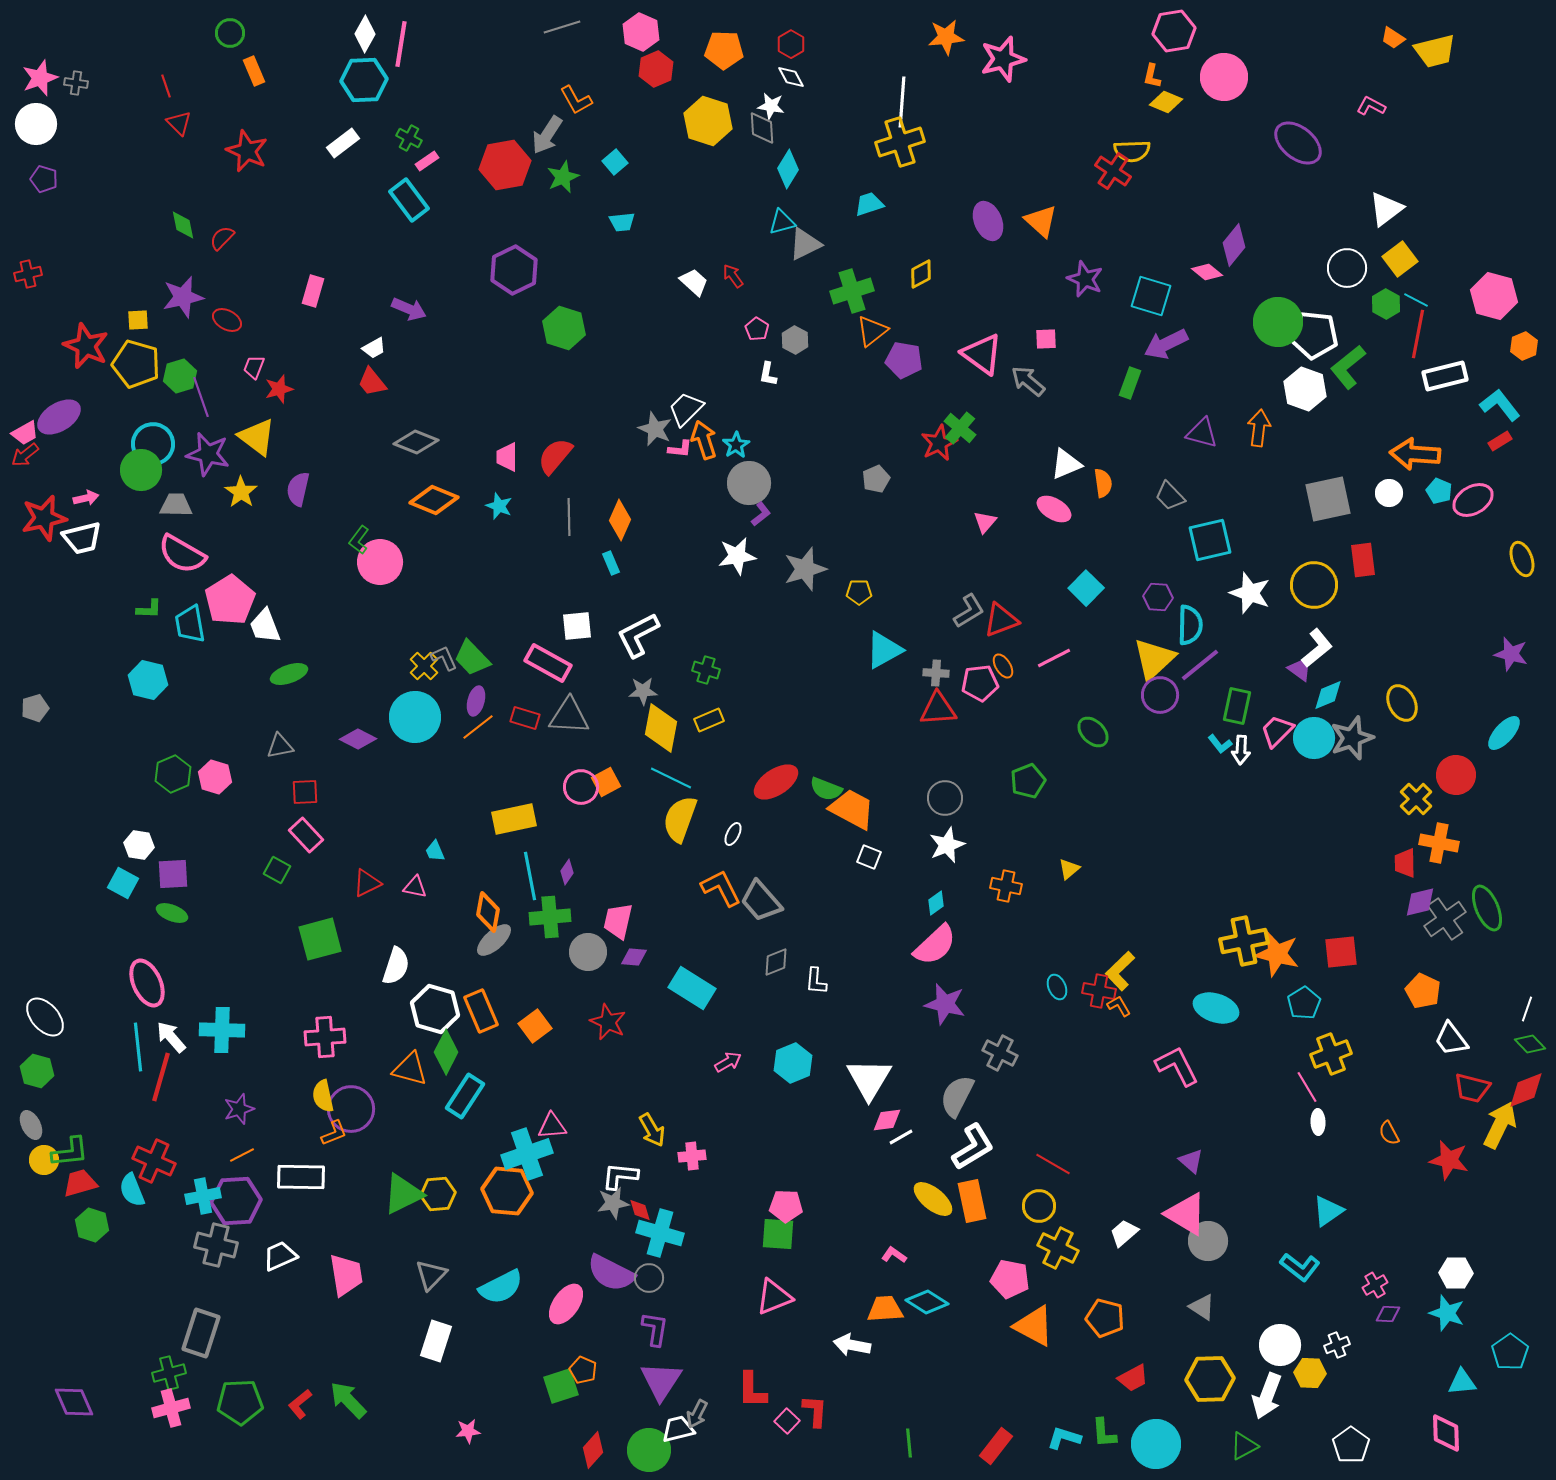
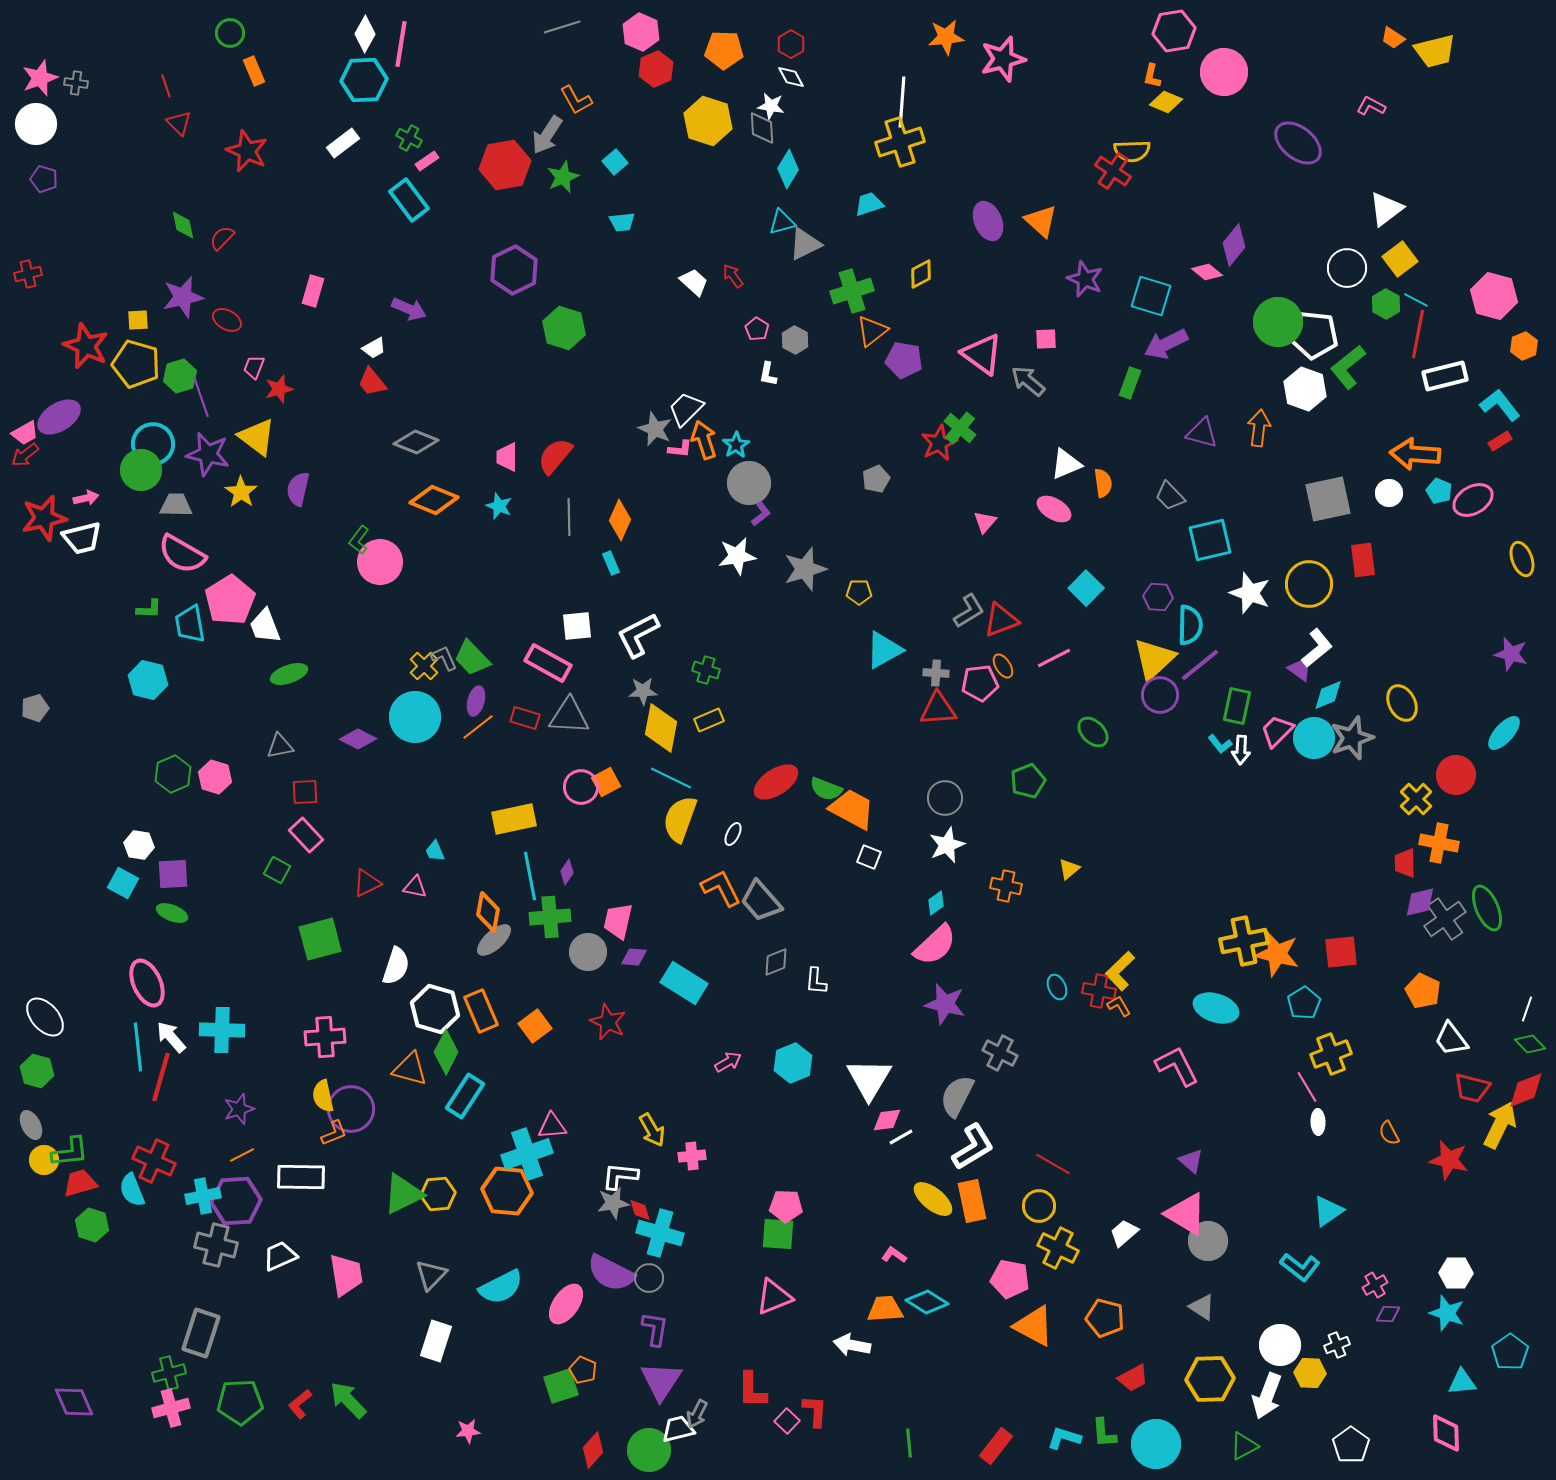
pink circle at (1224, 77): moved 5 px up
yellow circle at (1314, 585): moved 5 px left, 1 px up
cyan rectangle at (692, 988): moved 8 px left, 5 px up
